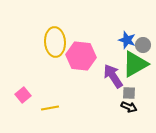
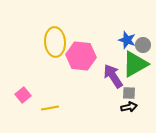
black arrow: rotated 35 degrees counterclockwise
